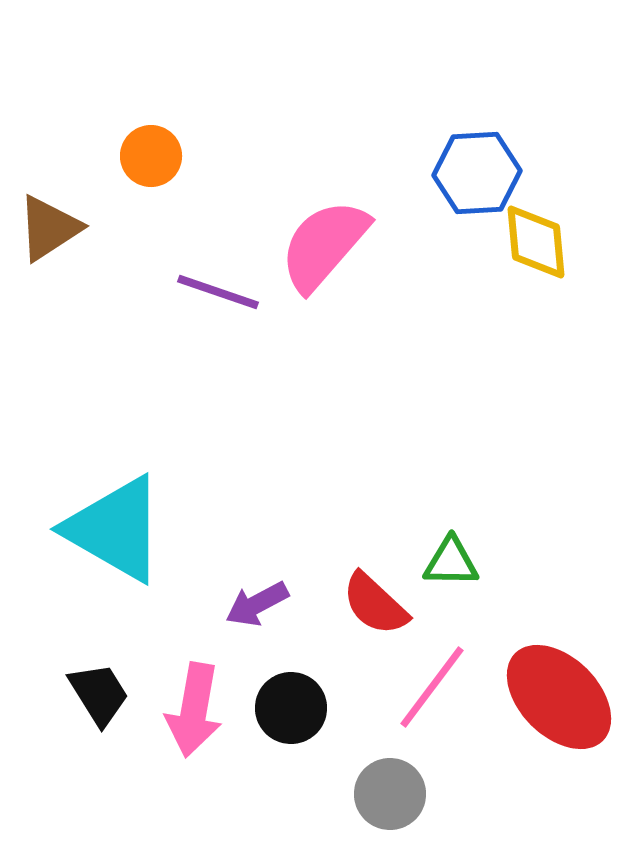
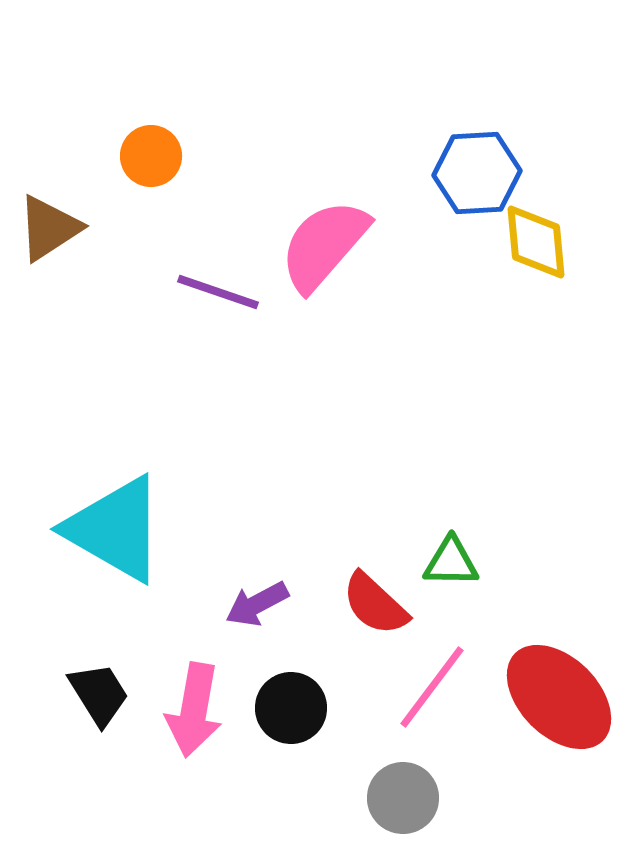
gray circle: moved 13 px right, 4 px down
